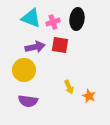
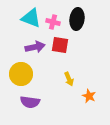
pink cross: rotated 32 degrees clockwise
yellow circle: moved 3 px left, 4 px down
yellow arrow: moved 8 px up
purple semicircle: moved 2 px right, 1 px down
